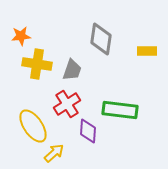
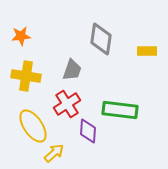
yellow cross: moved 11 px left, 12 px down
